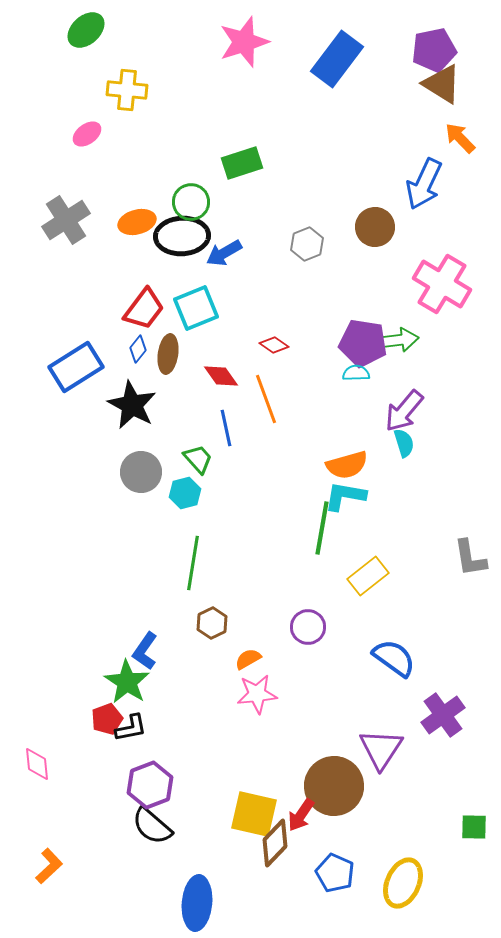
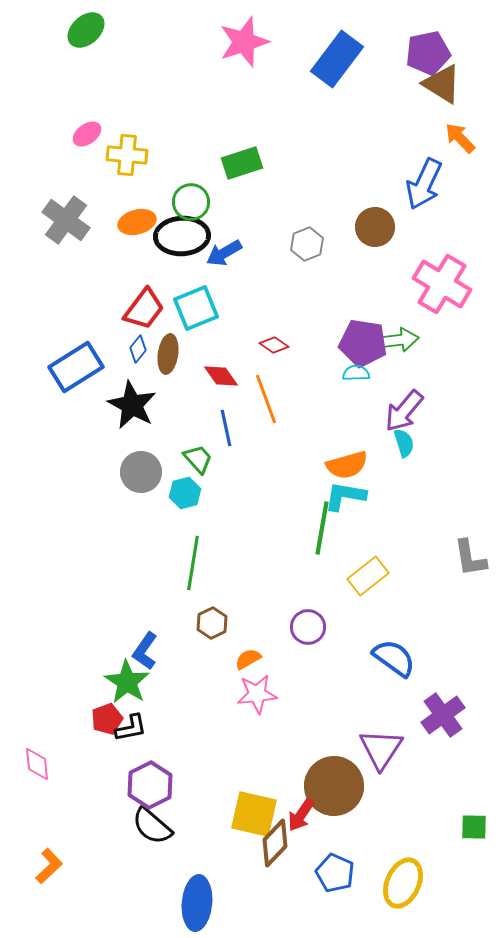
purple pentagon at (434, 50): moved 6 px left, 3 px down
yellow cross at (127, 90): moved 65 px down
gray cross at (66, 220): rotated 21 degrees counterclockwise
purple hexagon at (150, 785): rotated 6 degrees counterclockwise
